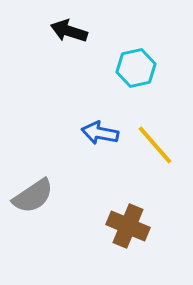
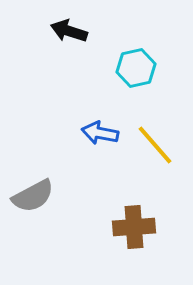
gray semicircle: rotated 6 degrees clockwise
brown cross: moved 6 px right, 1 px down; rotated 27 degrees counterclockwise
